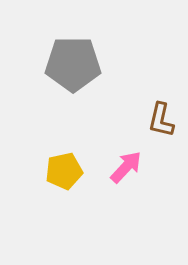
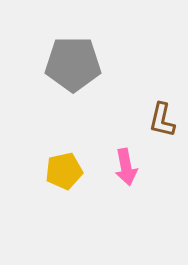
brown L-shape: moved 1 px right
pink arrow: rotated 126 degrees clockwise
